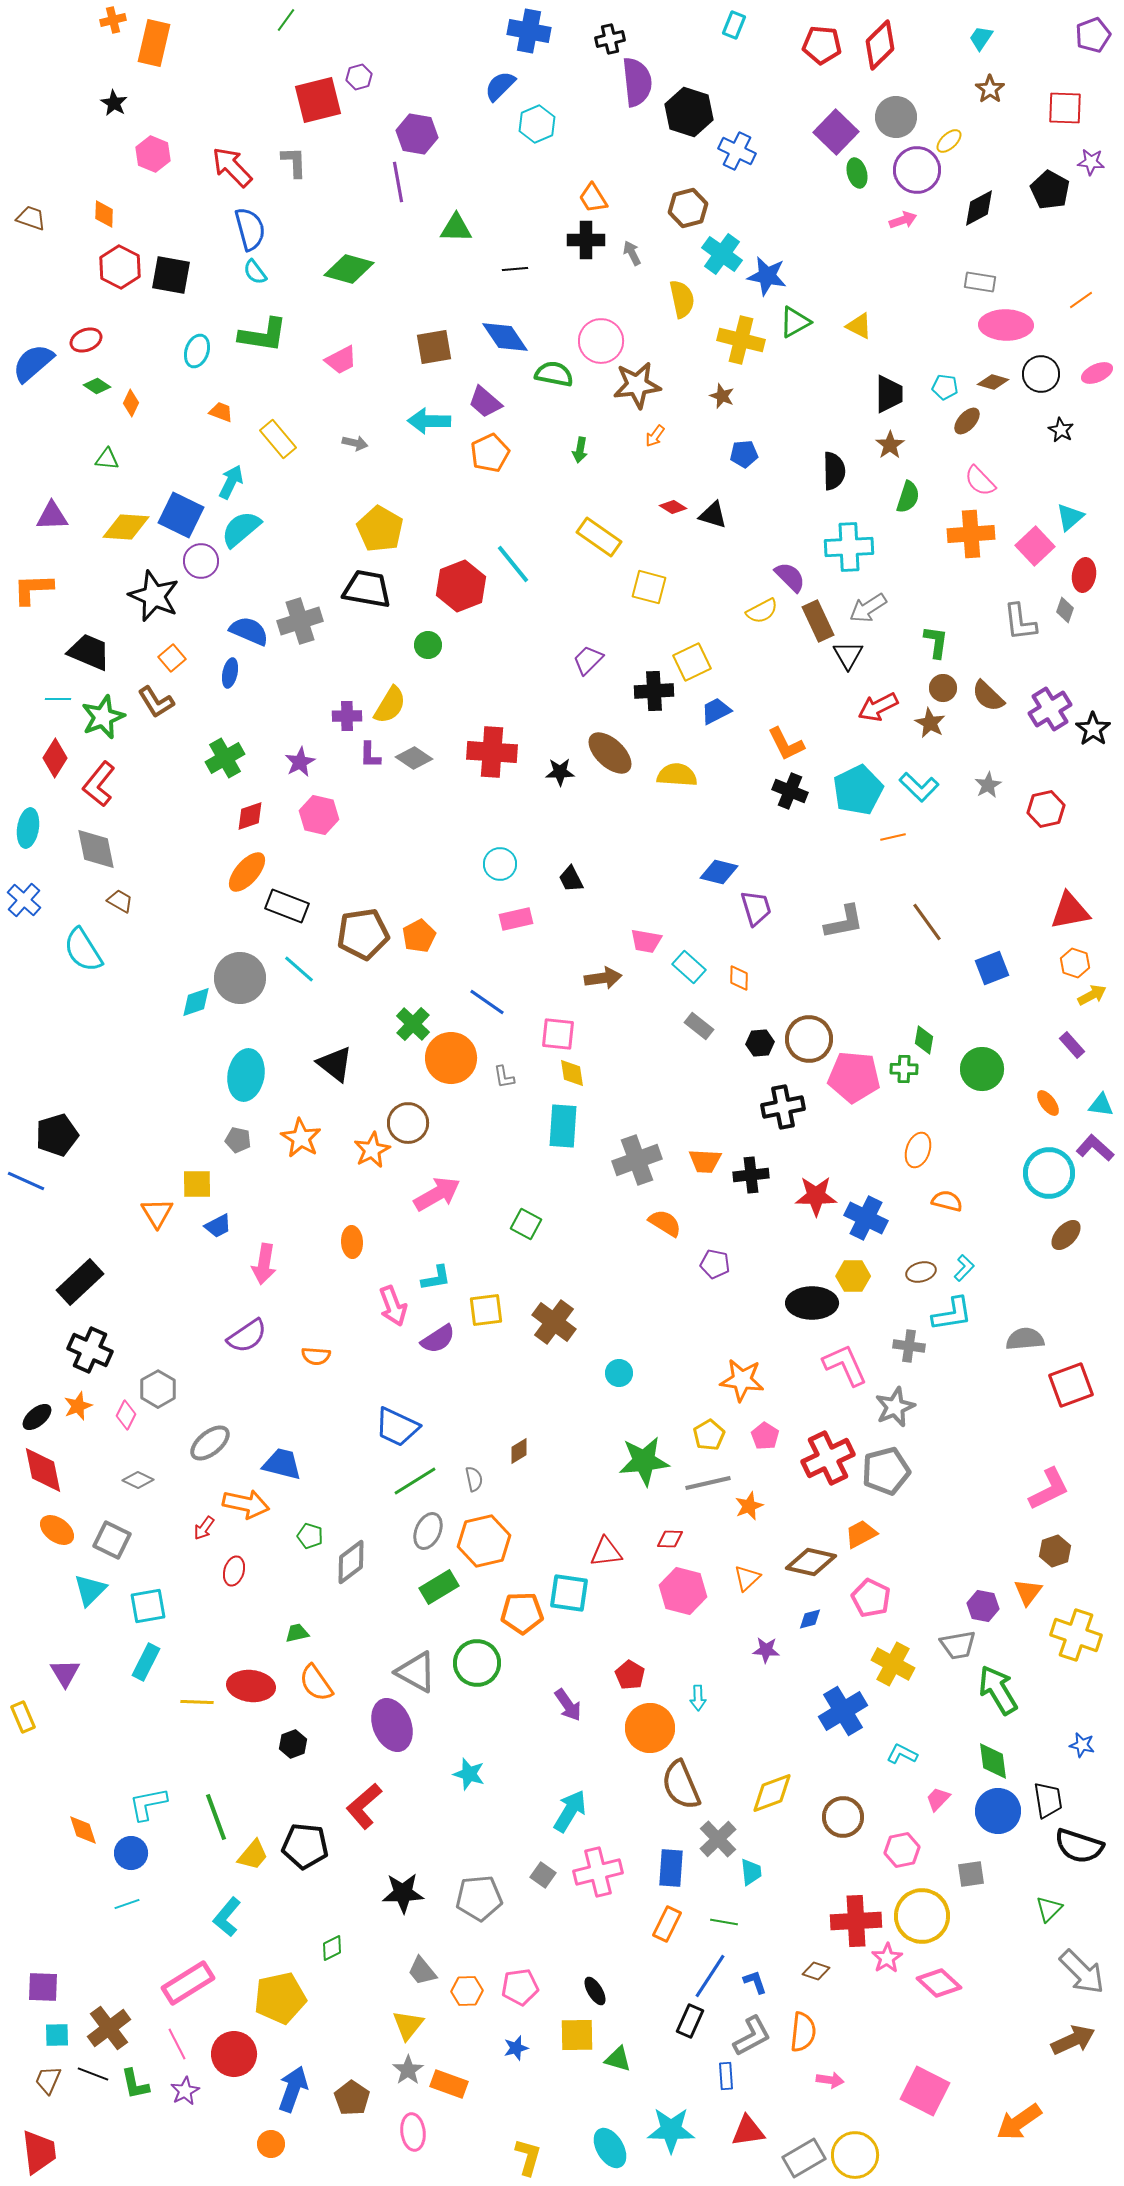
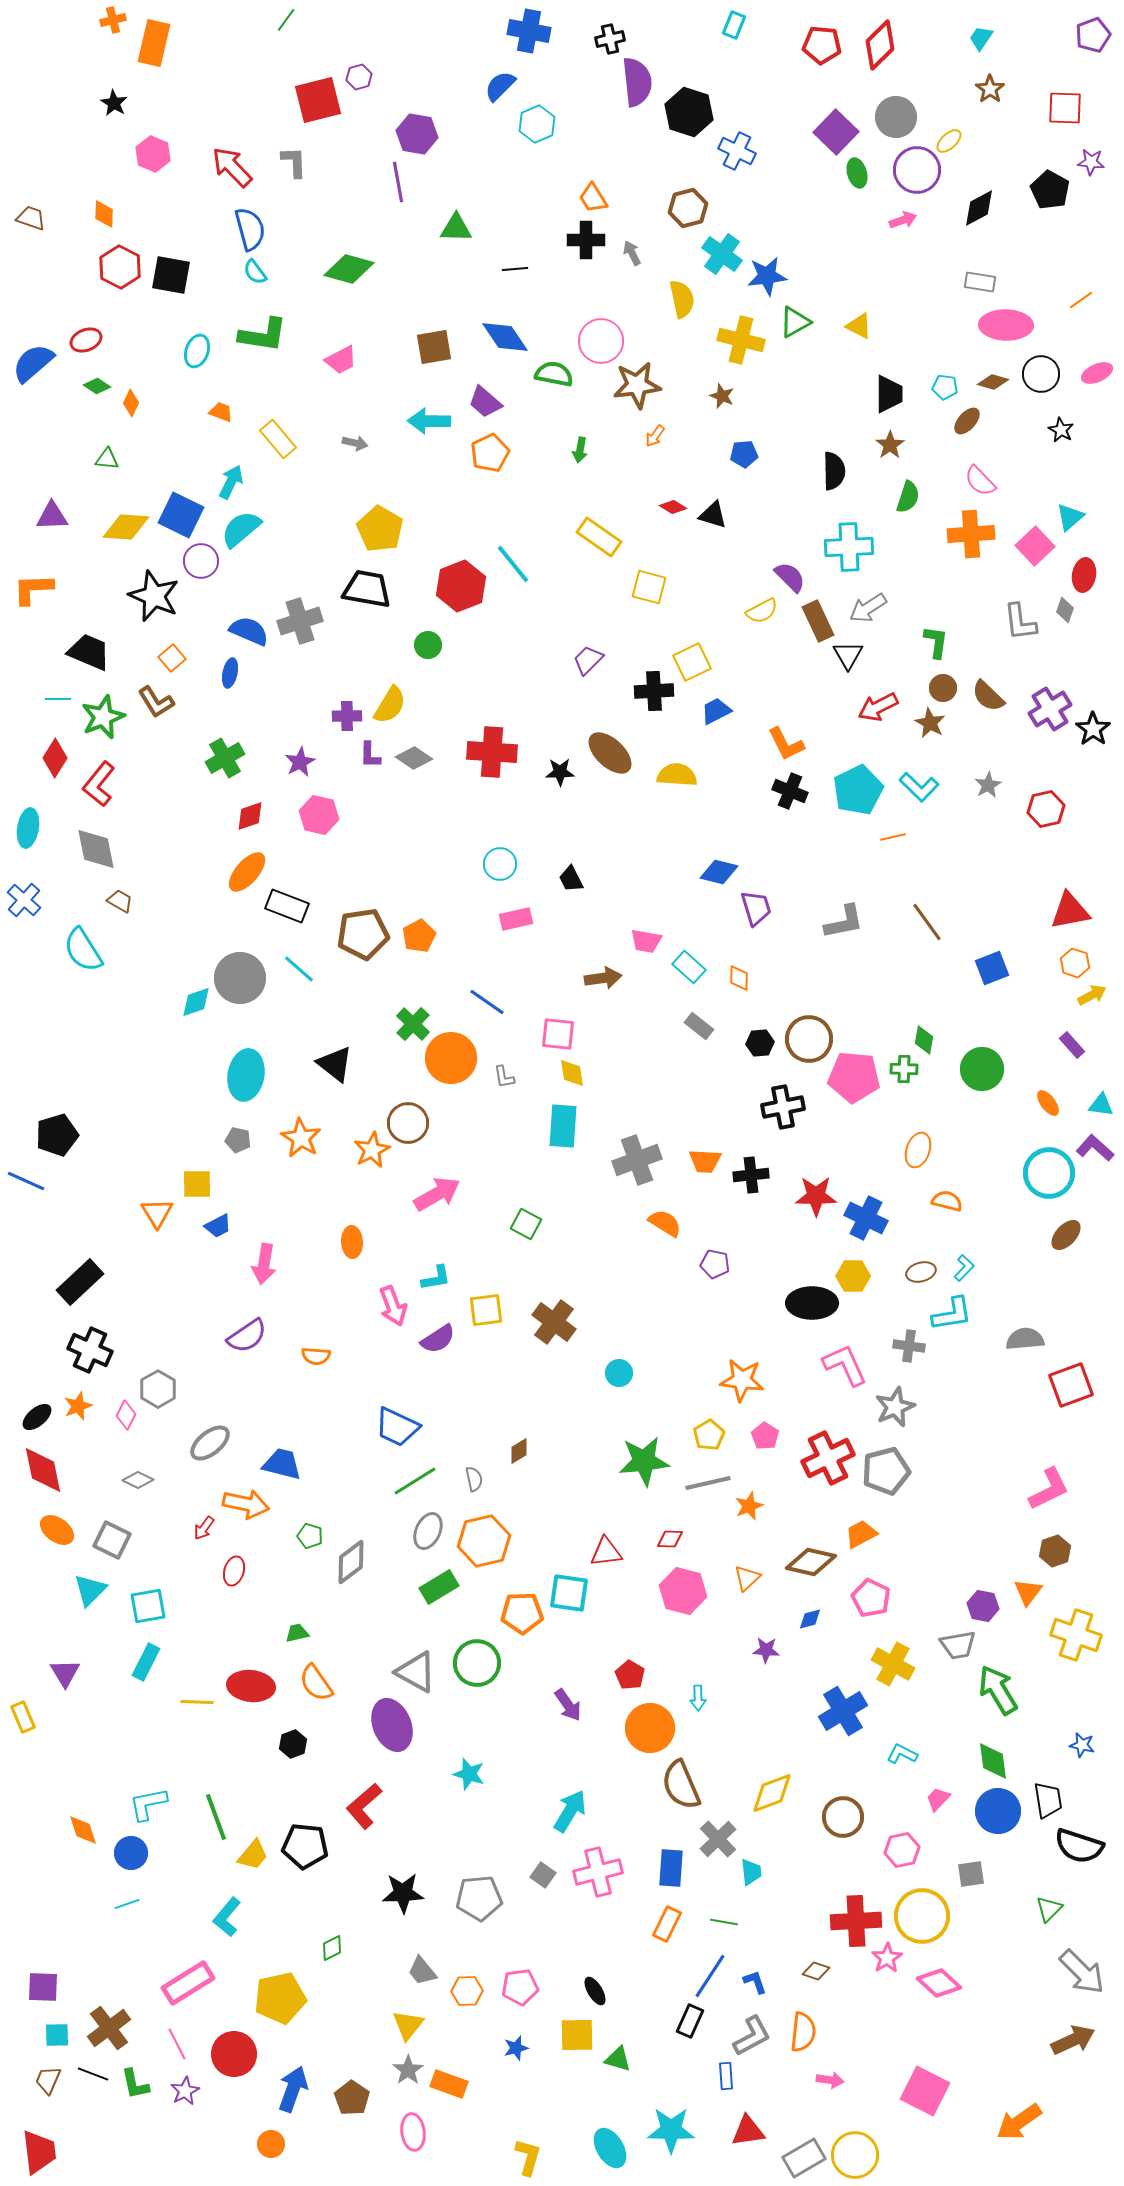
blue star at (767, 276): rotated 18 degrees counterclockwise
